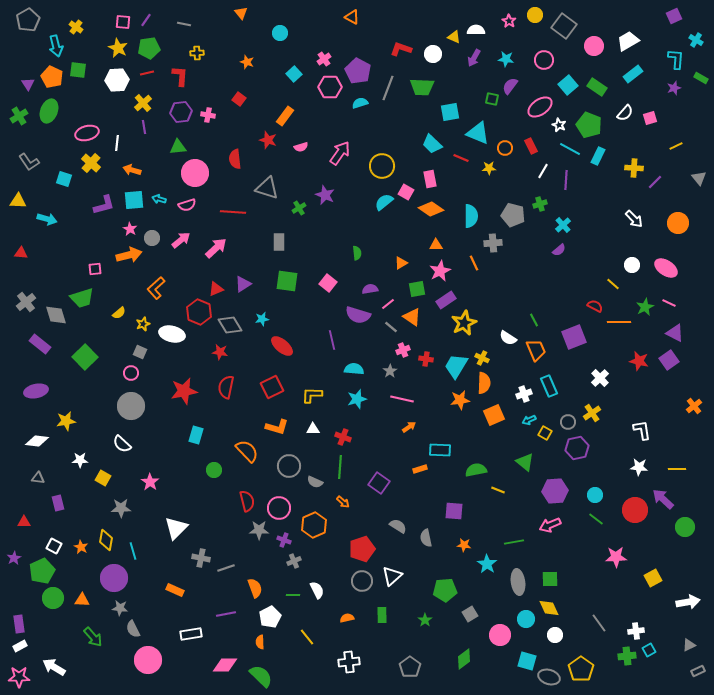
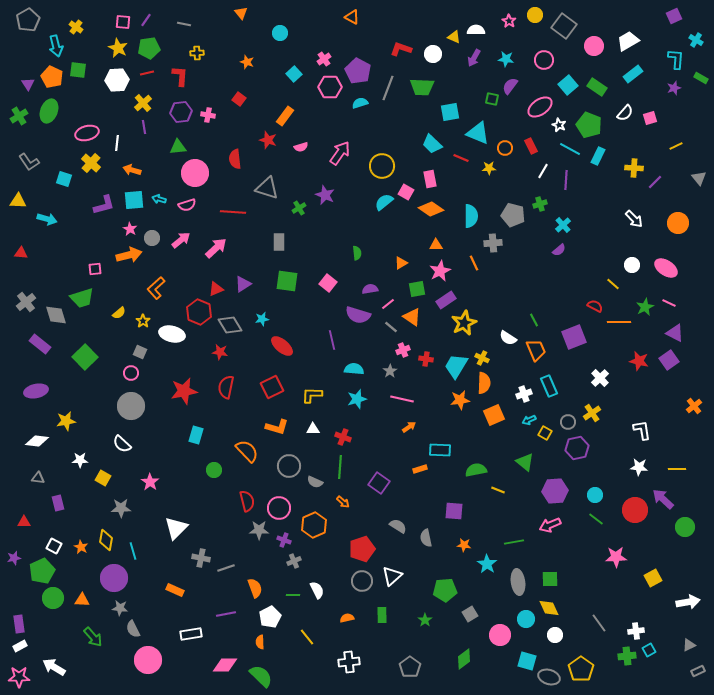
yellow star at (143, 324): moved 3 px up; rotated 16 degrees counterclockwise
purple star at (14, 558): rotated 16 degrees clockwise
